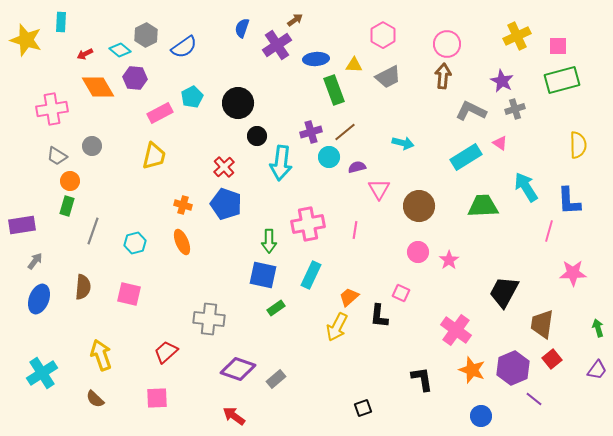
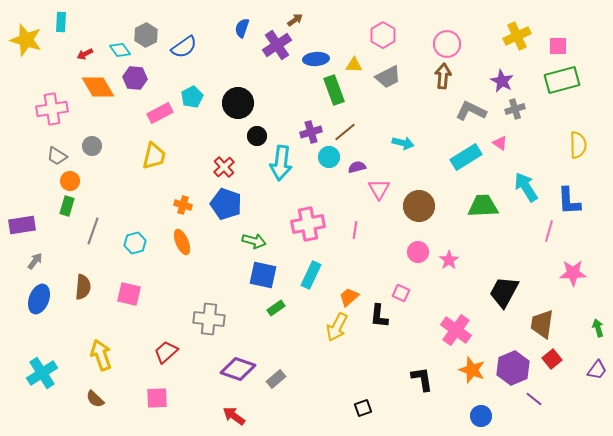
cyan diamond at (120, 50): rotated 15 degrees clockwise
green arrow at (269, 241): moved 15 px left; rotated 75 degrees counterclockwise
